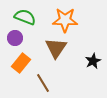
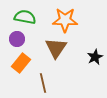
green semicircle: rotated 10 degrees counterclockwise
purple circle: moved 2 px right, 1 px down
black star: moved 2 px right, 4 px up
brown line: rotated 18 degrees clockwise
